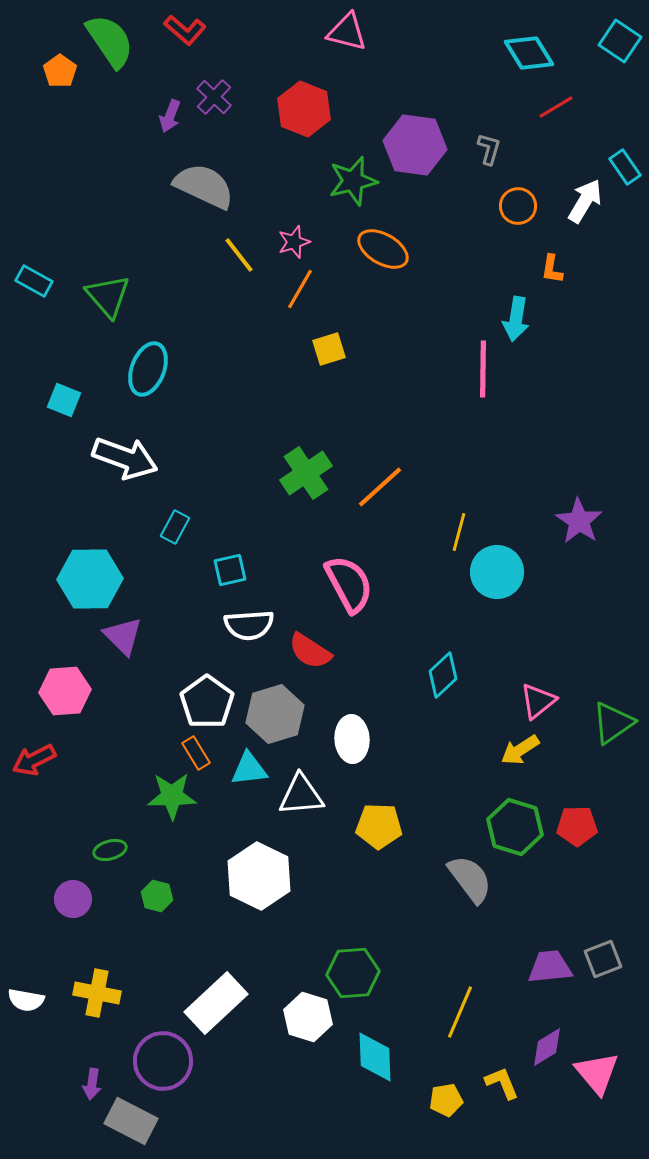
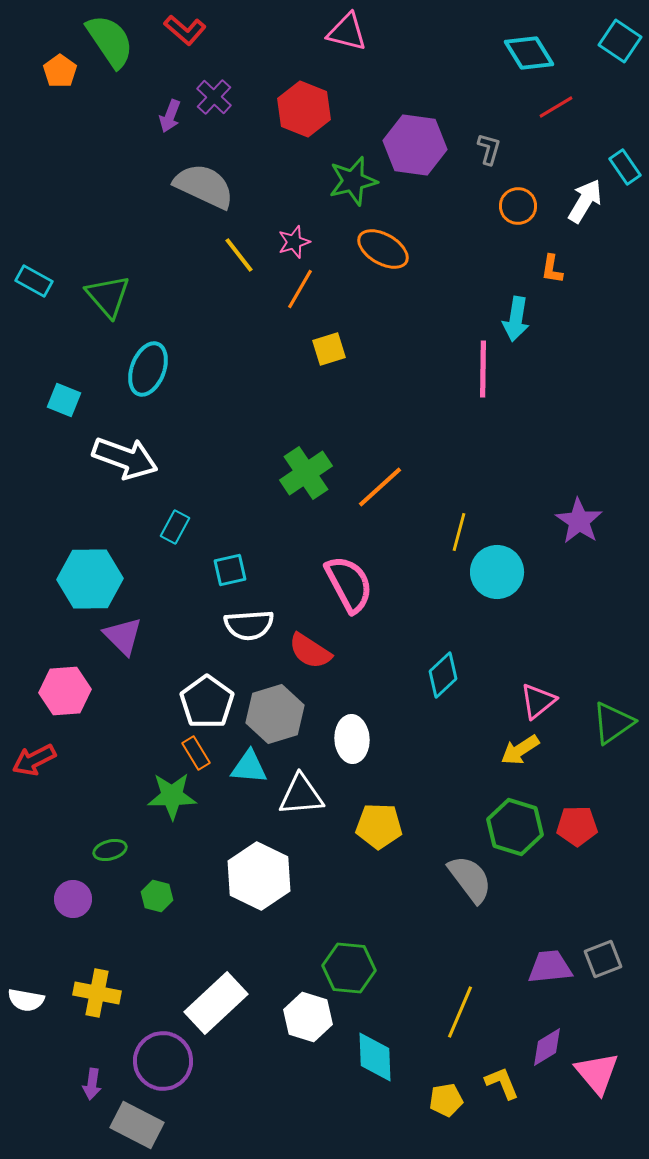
cyan triangle at (249, 769): moved 2 px up; rotated 12 degrees clockwise
green hexagon at (353, 973): moved 4 px left, 5 px up; rotated 9 degrees clockwise
gray rectangle at (131, 1121): moved 6 px right, 4 px down
